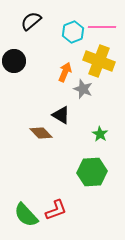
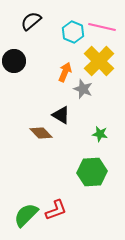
pink line: rotated 12 degrees clockwise
cyan hexagon: rotated 15 degrees counterclockwise
yellow cross: rotated 24 degrees clockwise
green star: rotated 21 degrees counterclockwise
green semicircle: rotated 88 degrees clockwise
